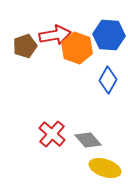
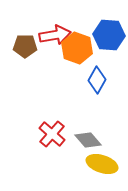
brown pentagon: rotated 20 degrees clockwise
blue diamond: moved 11 px left
yellow ellipse: moved 3 px left, 4 px up
